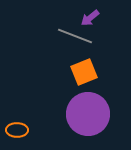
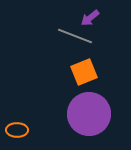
purple circle: moved 1 px right
